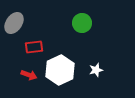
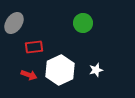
green circle: moved 1 px right
